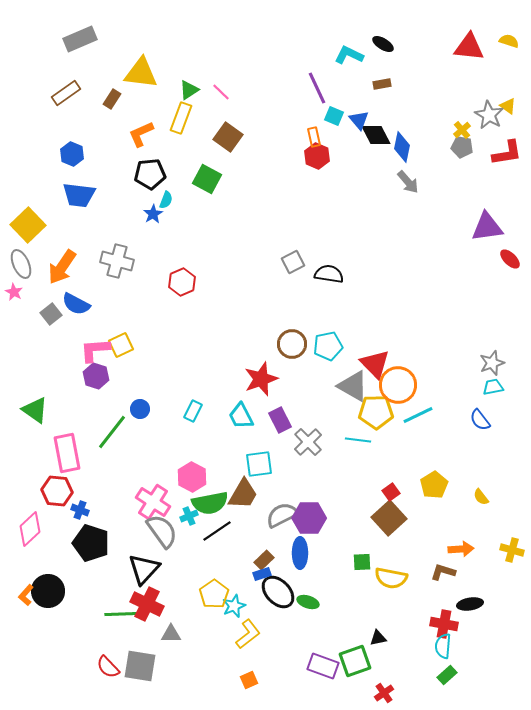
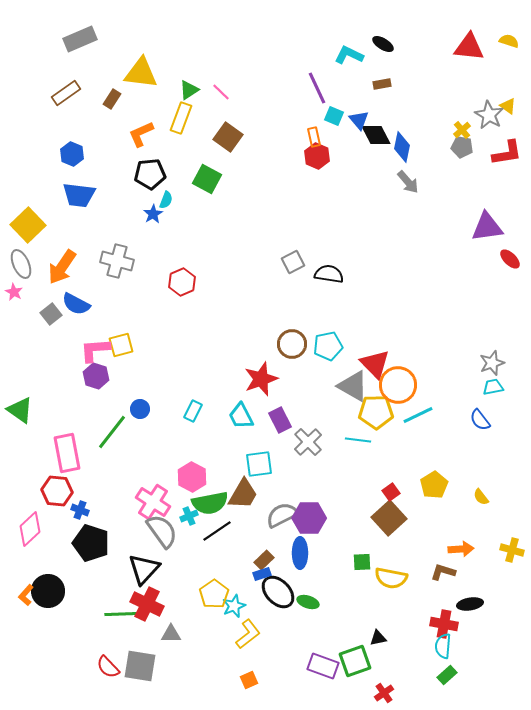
yellow square at (121, 345): rotated 10 degrees clockwise
green triangle at (35, 410): moved 15 px left
